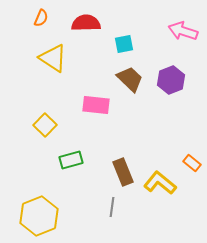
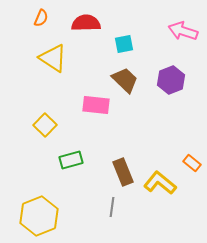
brown trapezoid: moved 5 px left, 1 px down
